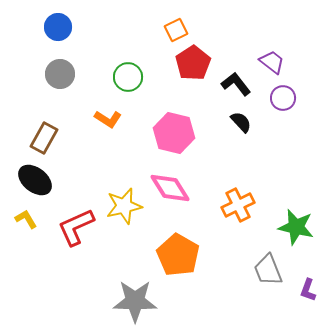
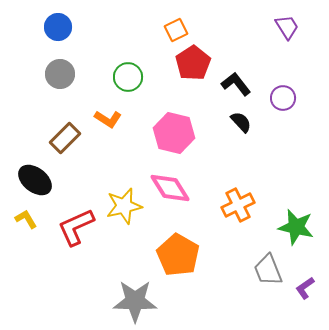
purple trapezoid: moved 15 px right, 35 px up; rotated 20 degrees clockwise
brown rectangle: moved 21 px right; rotated 16 degrees clockwise
purple L-shape: moved 3 px left, 2 px up; rotated 35 degrees clockwise
